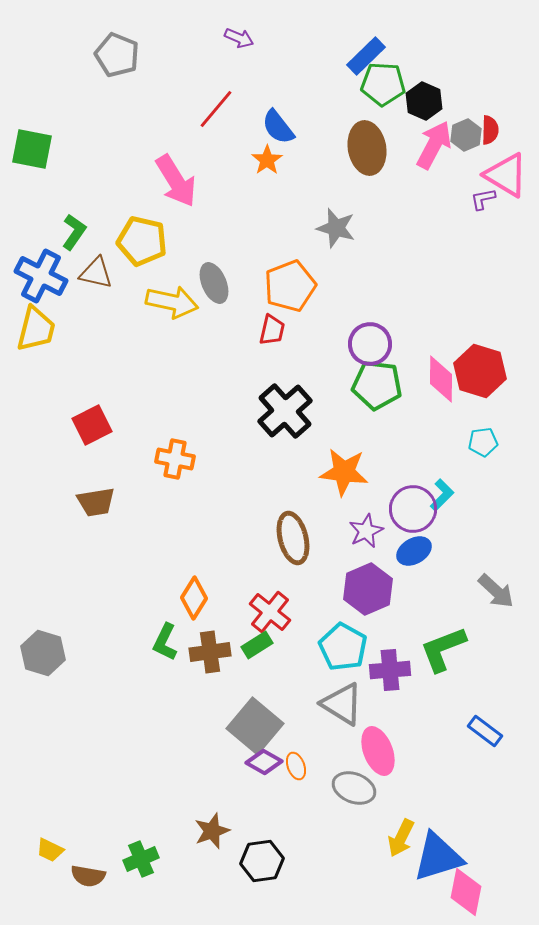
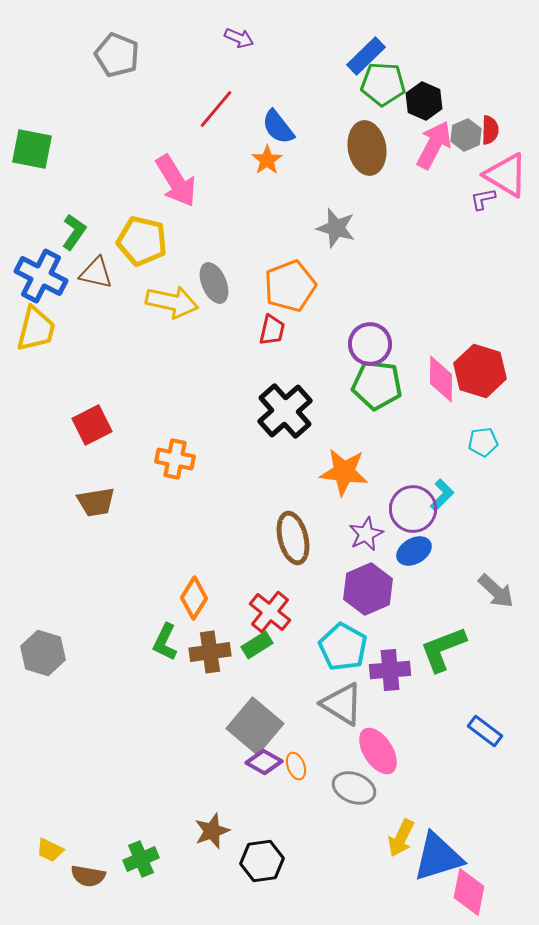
purple star at (366, 531): moved 3 px down
pink ellipse at (378, 751): rotated 12 degrees counterclockwise
pink diamond at (466, 892): moved 3 px right
